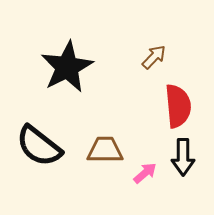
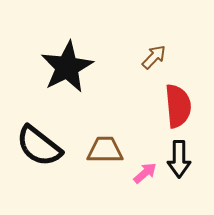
black arrow: moved 4 px left, 2 px down
